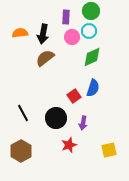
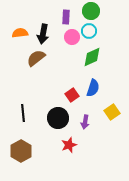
brown semicircle: moved 9 px left
red square: moved 2 px left, 1 px up
black line: rotated 24 degrees clockwise
black circle: moved 2 px right
purple arrow: moved 2 px right, 1 px up
yellow square: moved 3 px right, 38 px up; rotated 21 degrees counterclockwise
